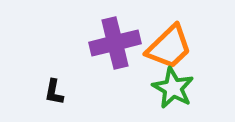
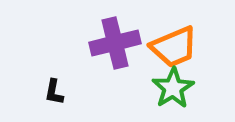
orange trapezoid: moved 5 px right; rotated 21 degrees clockwise
green star: rotated 12 degrees clockwise
